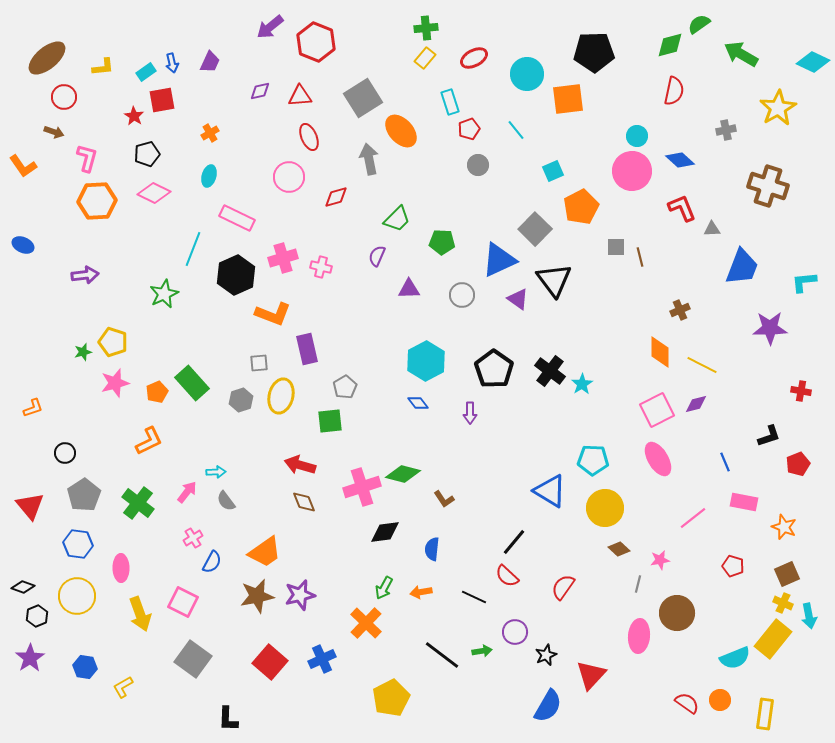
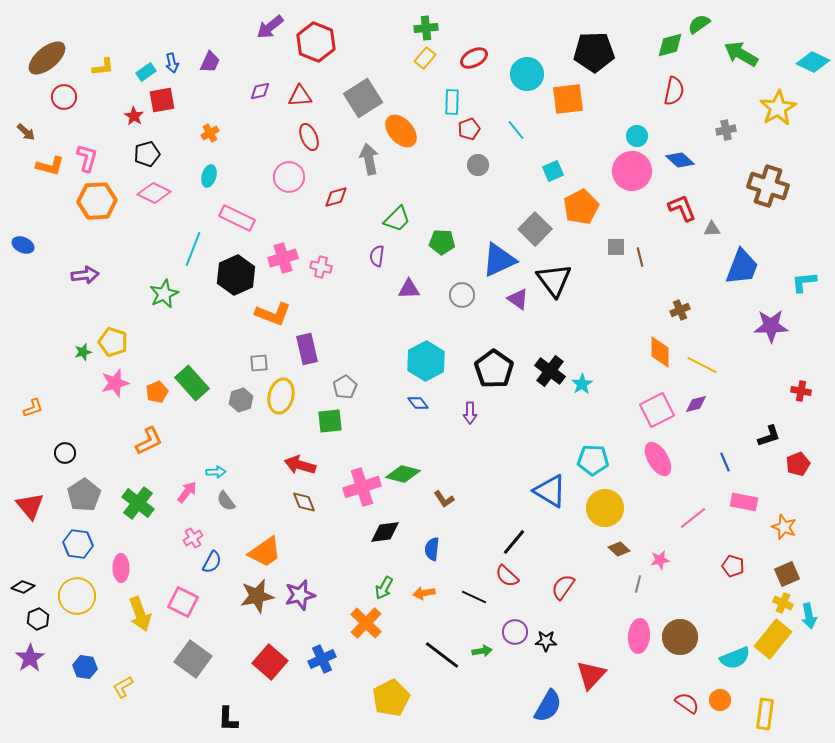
cyan rectangle at (450, 102): moved 2 px right; rotated 20 degrees clockwise
brown arrow at (54, 132): moved 28 px left; rotated 24 degrees clockwise
orange L-shape at (23, 166): moved 27 px right; rotated 40 degrees counterclockwise
purple semicircle at (377, 256): rotated 15 degrees counterclockwise
purple star at (770, 328): moved 1 px right, 2 px up
orange arrow at (421, 592): moved 3 px right, 1 px down
brown circle at (677, 613): moved 3 px right, 24 px down
black hexagon at (37, 616): moved 1 px right, 3 px down
black star at (546, 655): moved 14 px up; rotated 25 degrees clockwise
